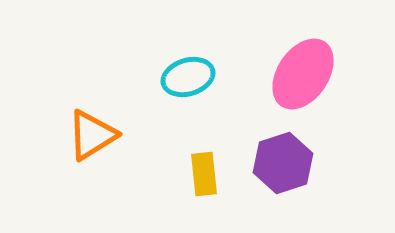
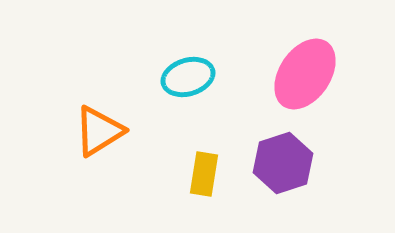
pink ellipse: moved 2 px right
orange triangle: moved 7 px right, 4 px up
yellow rectangle: rotated 15 degrees clockwise
